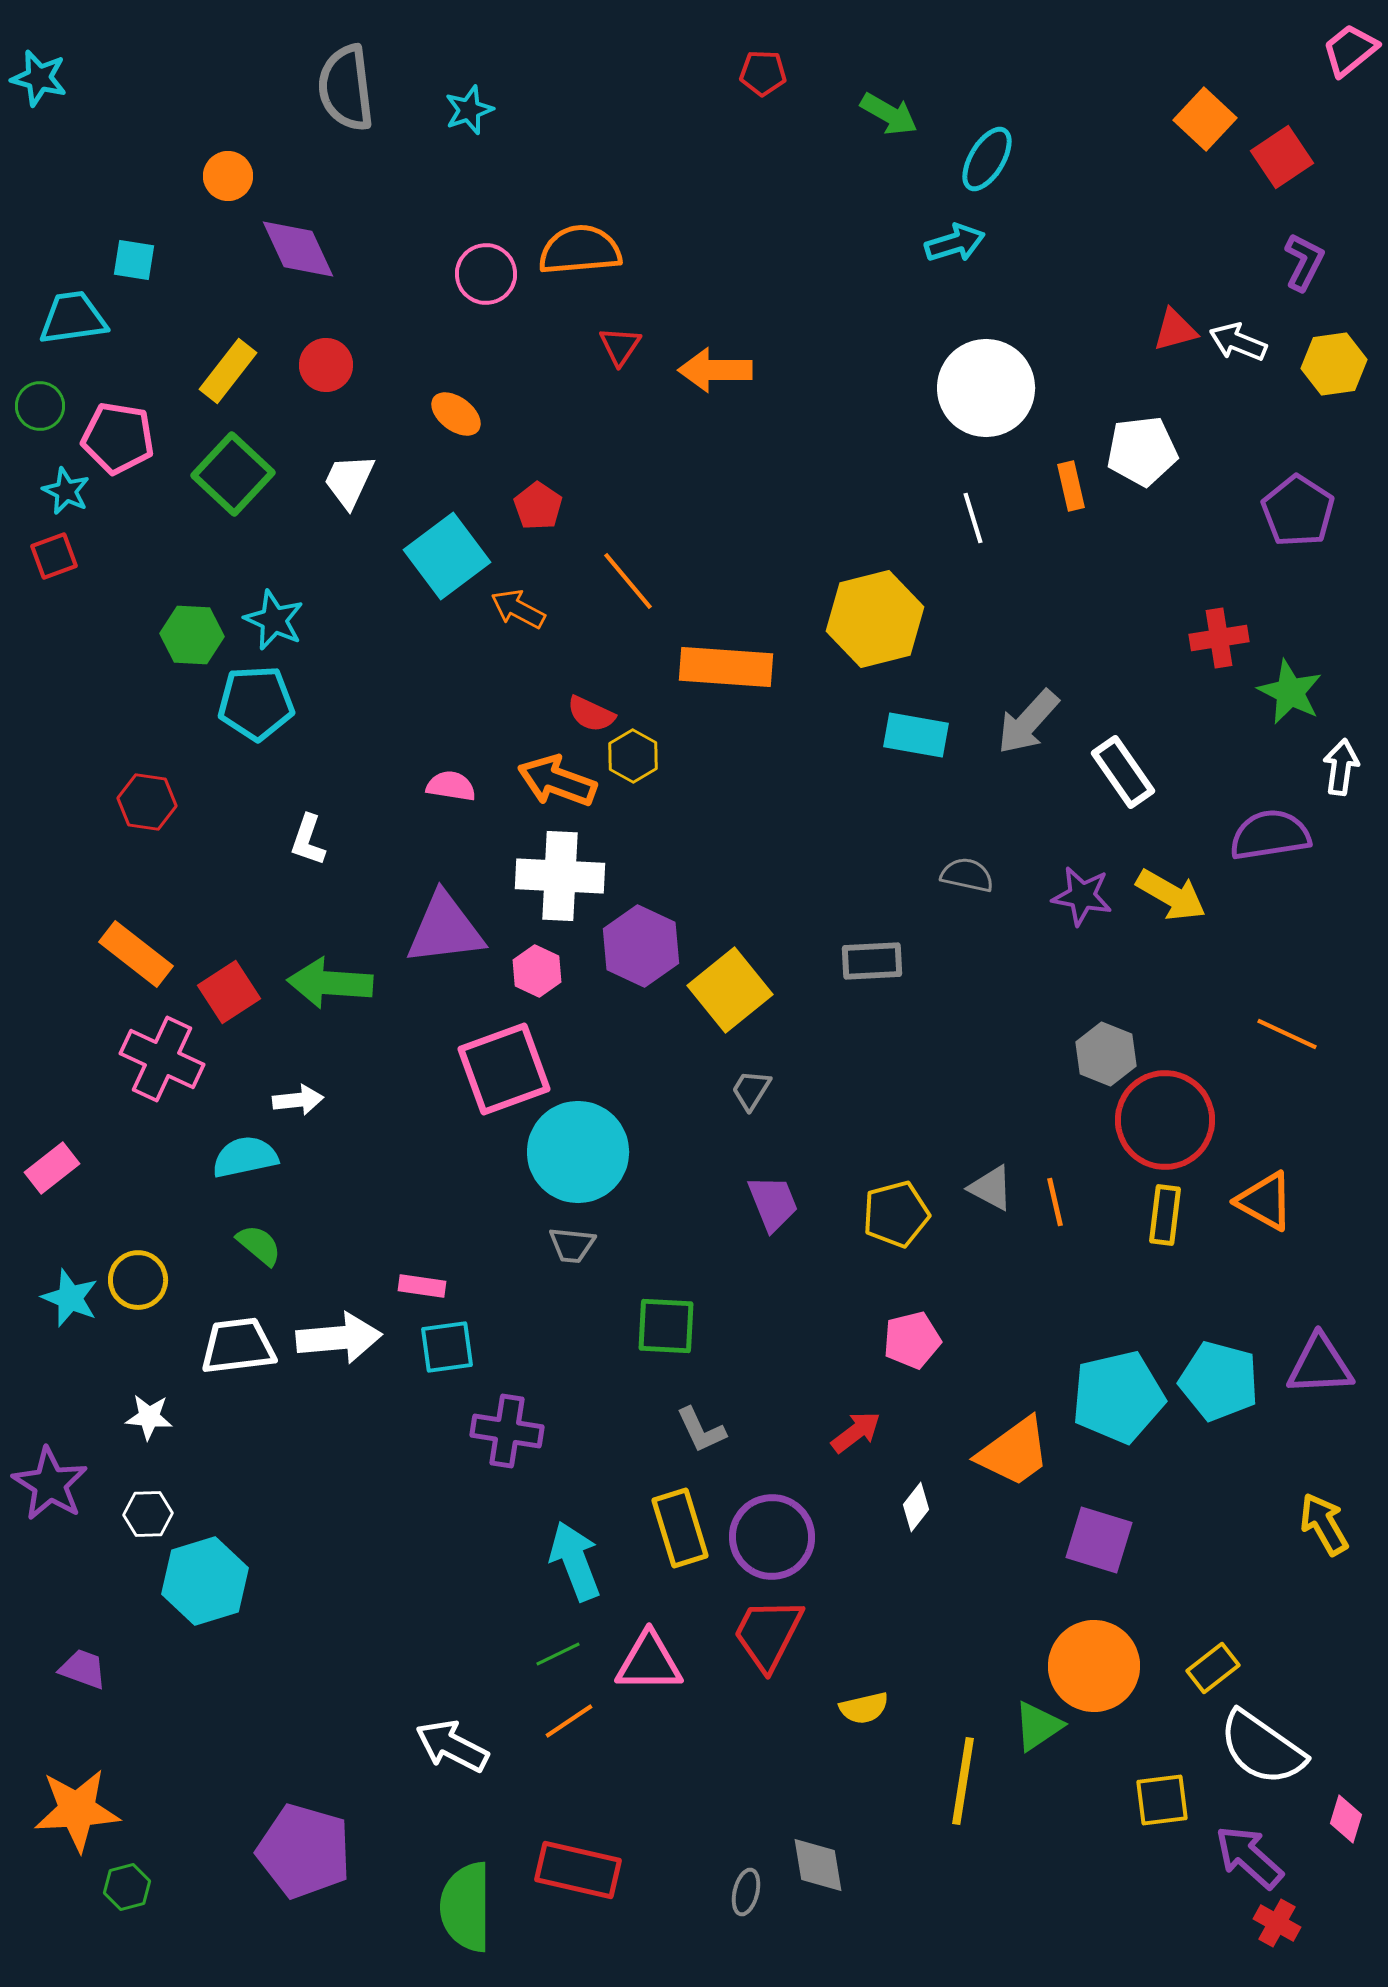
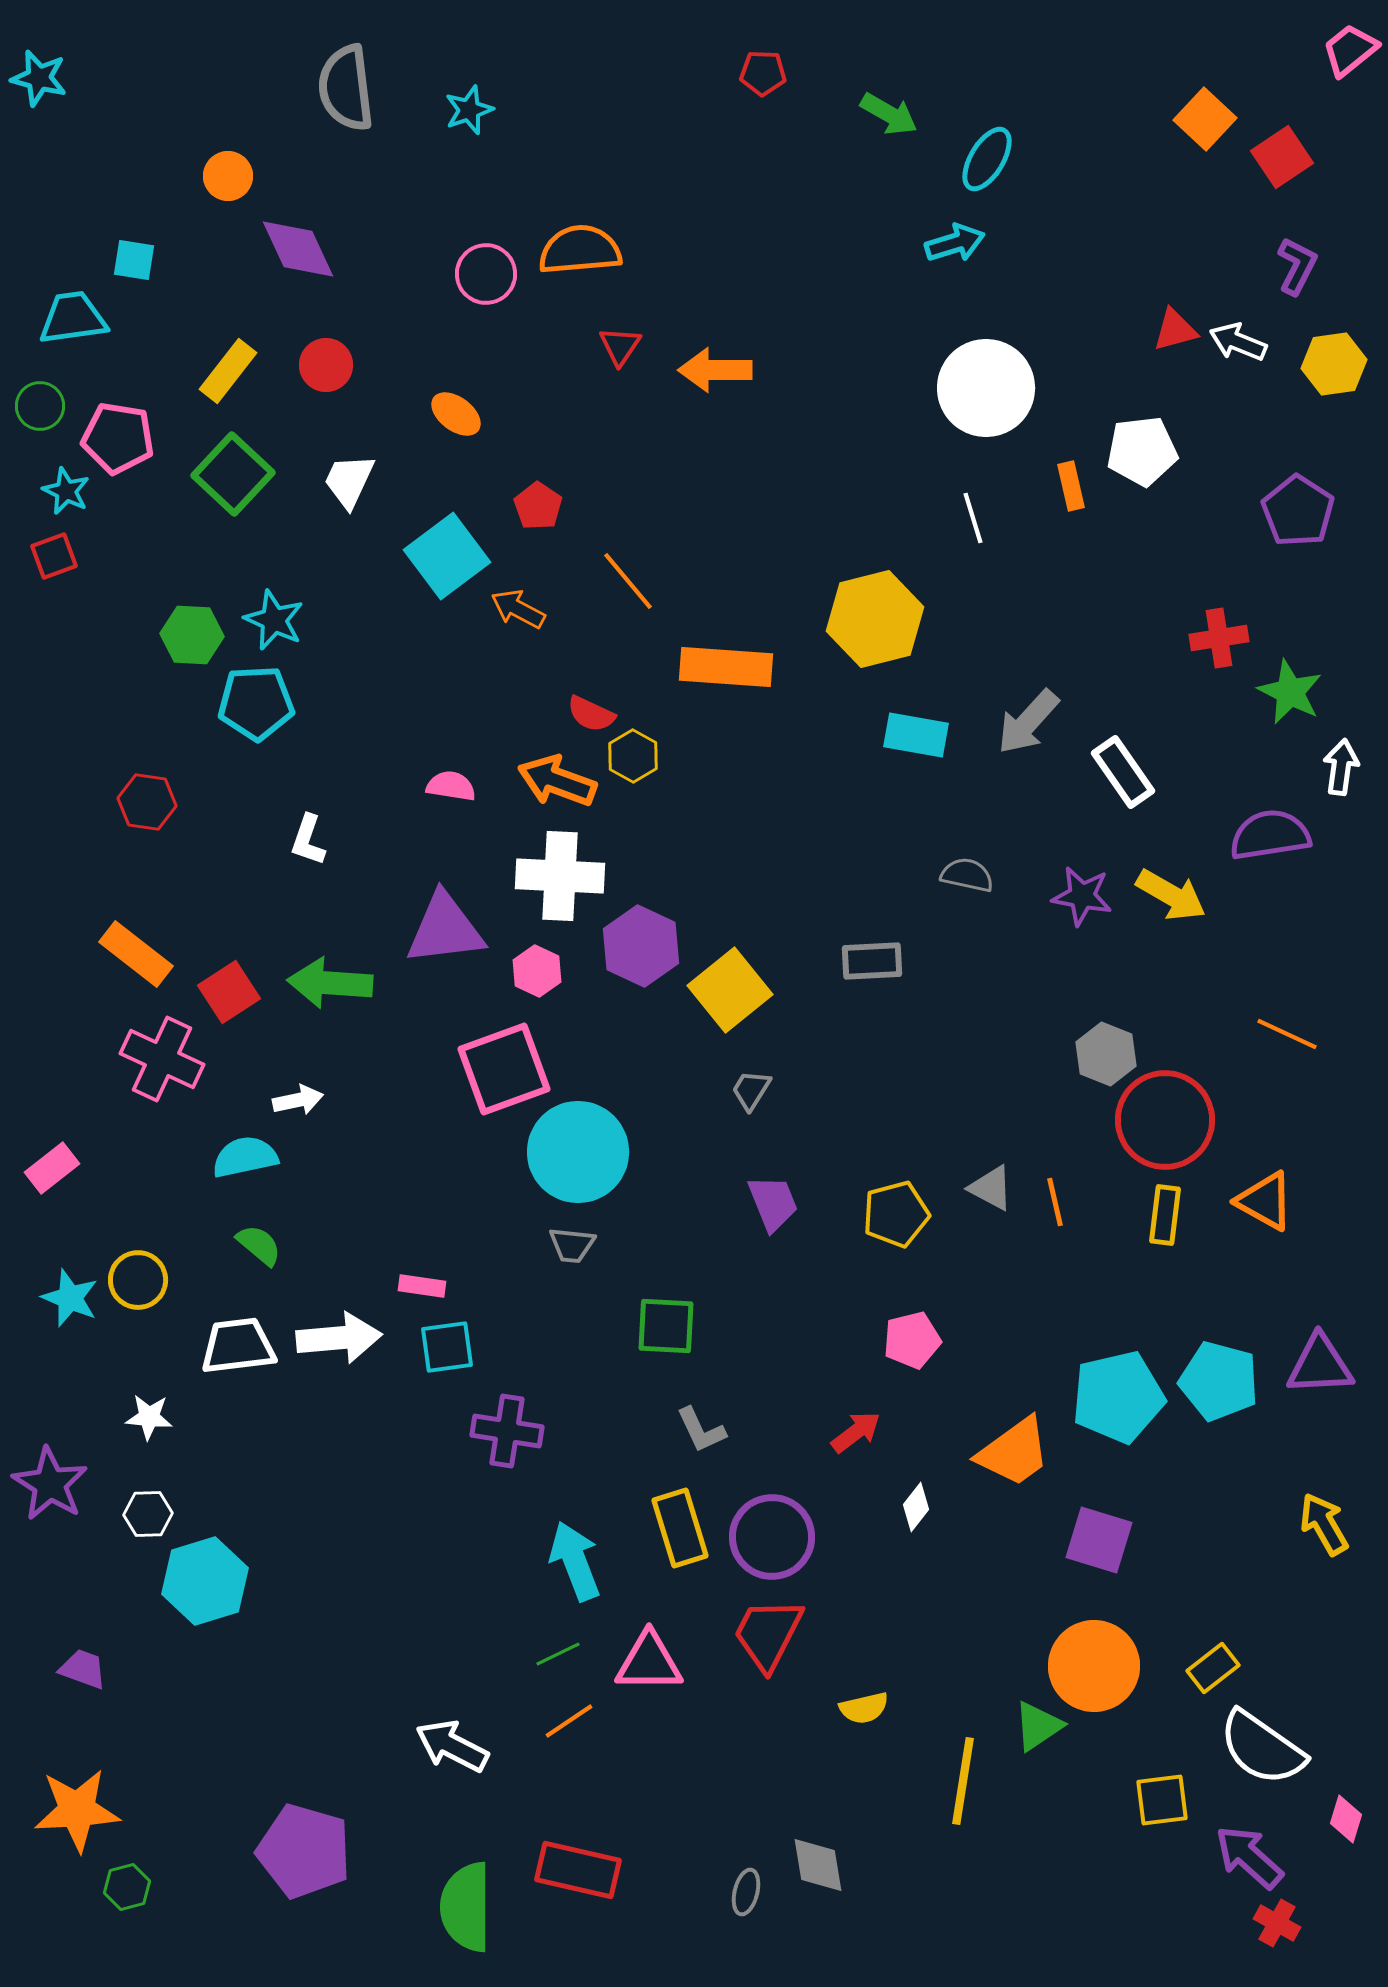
purple L-shape at (1304, 262): moved 7 px left, 4 px down
white arrow at (298, 1100): rotated 6 degrees counterclockwise
